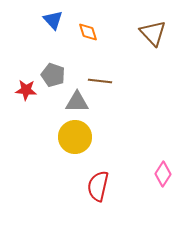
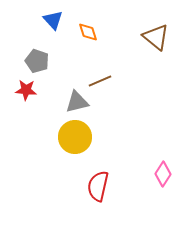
brown triangle: moved 3 px right, 4 px down; rotated 8 degrees counterclockwise
gray pentagon: moved 16 px left, 14 px up
brown line: rotated 30 degrees counterclockwise
gray triangle: rotated 15 degrees counterclockwise
